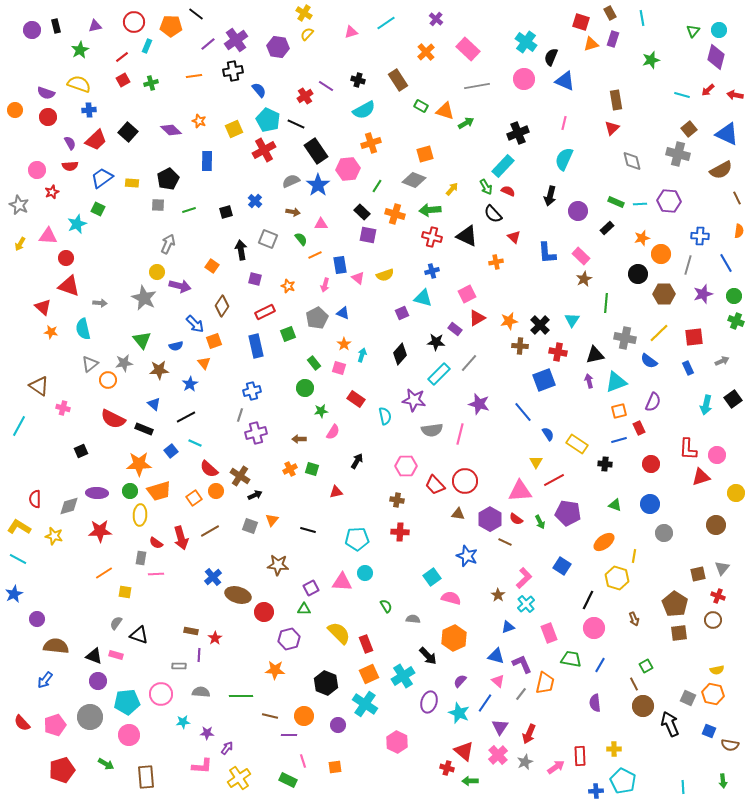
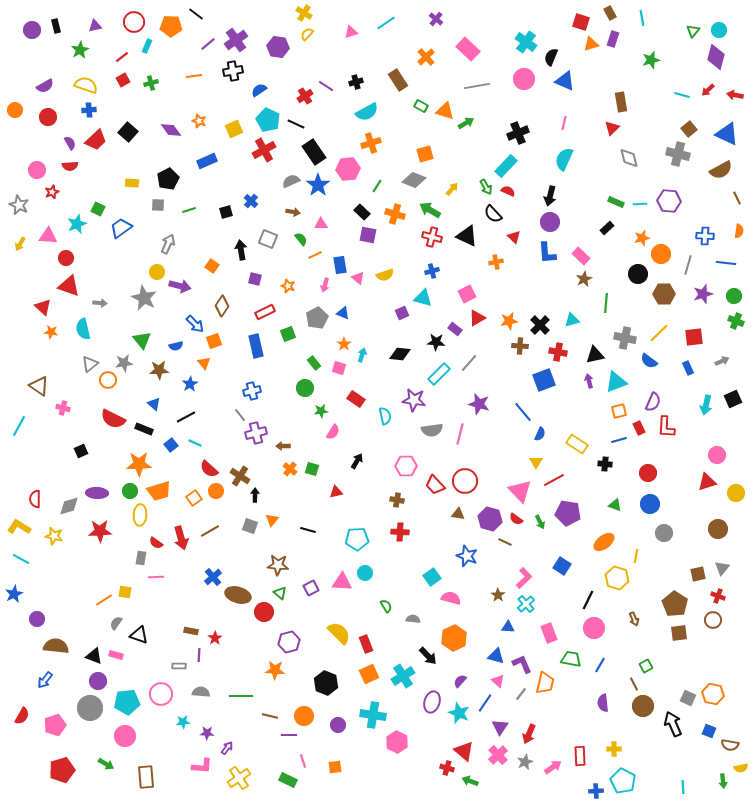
orange cross at (426, 52): moved 5 px down
black cross at (358, 80): moved 2 px left, 2 px down; rotated 32 degrees counterclockwise
yellow semicircle at (79, 84): moved 7 px right, 1 px down
blue semicircle at (259, 90): rotated 84 degrees counterclockwise
purple semicircle at (46, 93): moved 1 px left, 7 px up; rotated 48 degrees counterclockwise
brown rectangle at (616, 100): moved 5 px right, 2 px down
cyan semicircle at (364, 110): moved 3 px right, 2 px down
purple diamond at (171, 130): rotated 10 degrees clockwise
black rectangle at (316, 151): moved 2 px left, 1 px down
blue rectangle at (207, 161): rotated 66 degrees clockwise
gray diamond at (632, 161): moved 3 px left, 3 px up
cyan rectangle at (503, 166): moved 3 px right
blue trapezoid at (102, 178): moved 19 px right, 50 px down
blue cross at (255, 201): moved 4 px left
green arrow at (430, 210): rotated 35 degrees clockwise
purple circle at (578, 211): moved 28 px left, 11 px down
blue cross at (700, 236): moved 5 px right
blue line at (726, 263): rotated 54 degrees counterclockwise
cyan triangle at (572, 320): rotated 42 degrees clockwise
black diamond at (400, 354): rotated 55 degrees clockwise
black square at (733, 399): rotated 12 degrees clockwise
gray line at (240, 415): rotated 56 degrees counterclockwise
blue semicircle at (548, 434): moved 8 px left; rotated 56 degrees clockwise
brown arrow at (299, 439): moved 16 px left, 7 px down
red L-shape at (688, 449): moved 22 px left, 22 px up
blue square at (171, 451): moved 6 px up
red circle at (651, 464): moved 3 px left, 9 px down
orange cross at (290, 469): rotated 24 degrees counterclockwise
red triangle at (701, 477): moved 6 px right, 5 px down
pink triangle at (520, 491): rotated 50 degrees clockwise
black arrow at (255, 495): rotated 64 degrees counterclockwise
purple hexagon at (490, 519): rotated 15 degrees counterclockwise
brown circle at (716, 525): moved 2 px right, 4 px down
yellow line at (634, 556): moved 2 px right
cyan line at (18, 559): moved 3 px right
orange line at (104, 573): moved 27 px down
pink line at (156, 574): moved 3 px down
green triangle at (304, 609): moved 24 px left, 16 px up; rotated 40 degrees clockwise
blue triangle at (508, 627): rotated 24 degrees clockwise
purple hexagon at (289, 639): moved 3 px down
yellow semicircle at (717, 670): moved 24 px right, 98 px down
purple ellipse at (429, 702): moved 3 px right
purple semicircle at (595, 703): moved 8 px right
cyan cross at (365, 704): moved 8 px right, 11 px down; rotated 25 degrees counterclockwise
gray circle at (90, 717): moved 9 px up
red semicircle at (22, 723): moved 7 px up; rotated 108 degrees counterclockwise
black arrow at (670, 724): moved 3 px right
pink circle at (129, 735): moved 4 px left, 1 px down
pink arrow at (556, 767): moved 3 px left
green arrow at (470, 781): rotated 21 degrees clockwise
